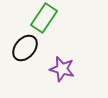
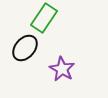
purple star: rotated 15 degrees clockwise
